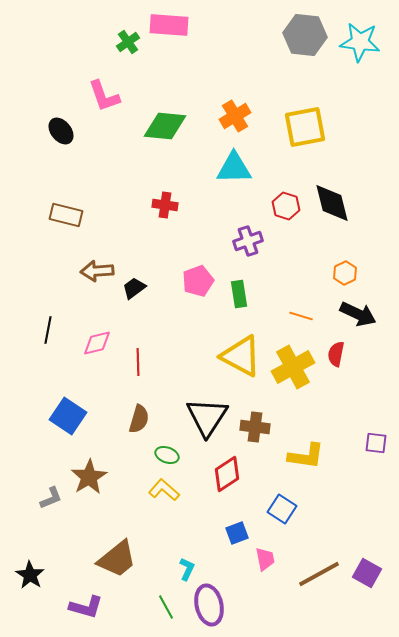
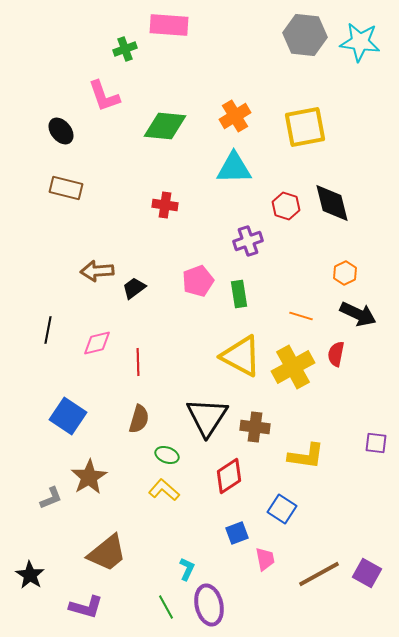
green cross at (128, 42): moved 3 px left, 7 px down; rotated 15 degrees clockwise
brown rectangle at (66, 215): moved 27 px up
red diamond at (227, 474): moved 2 px right, 2 px down
brown trapezoid at (117, 559): moved 10 px left, 6 px up
